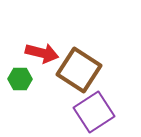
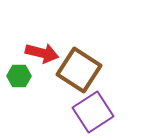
green hexagon: moved 1 px left, 3 px up
purple square: moved 1 px left
